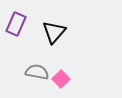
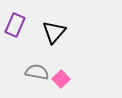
purple rectangle: moved 1 px left, 1 px down
